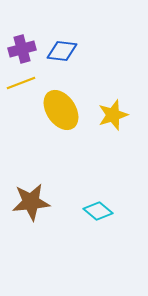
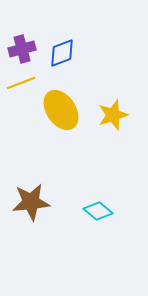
blue diamond: moved 2 px down; rotated 28 degrees counterclockwise
